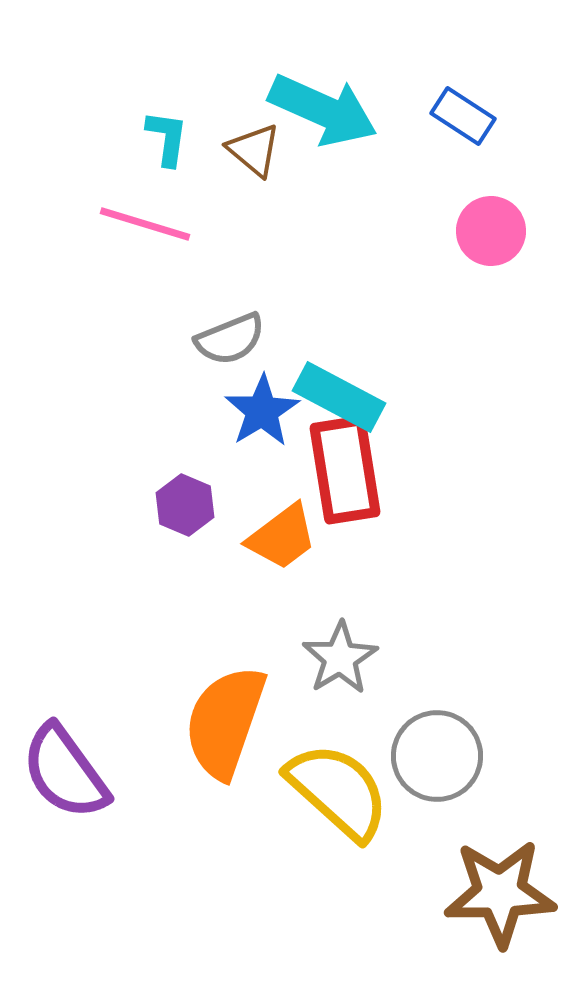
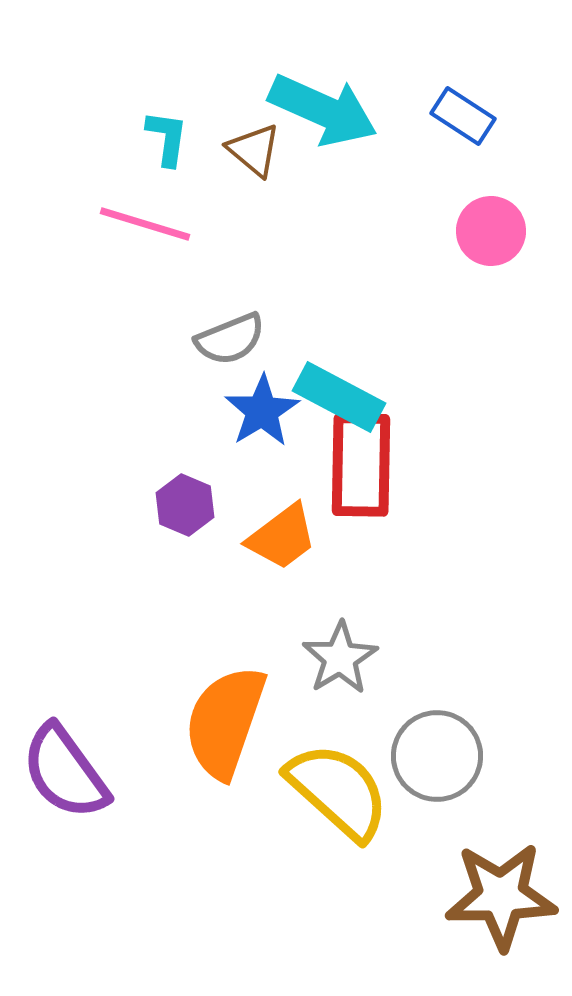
red rectangle: moved 16 px right, 5 px up; rotated 10 degrees clockwise
brown star: moved 1 px right, 3 px down
